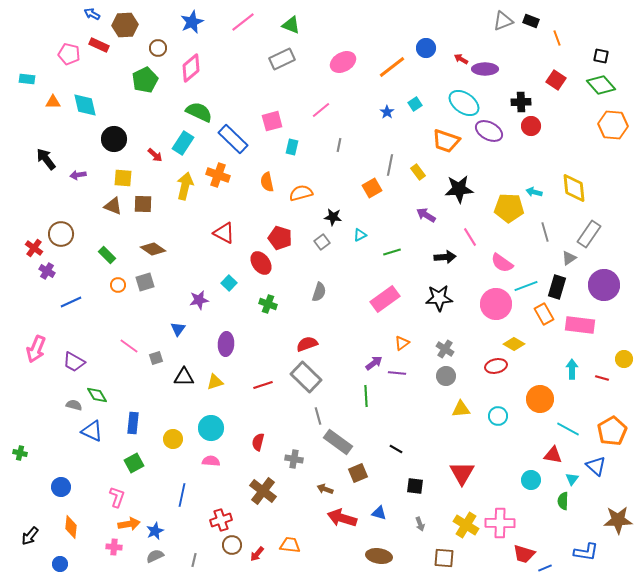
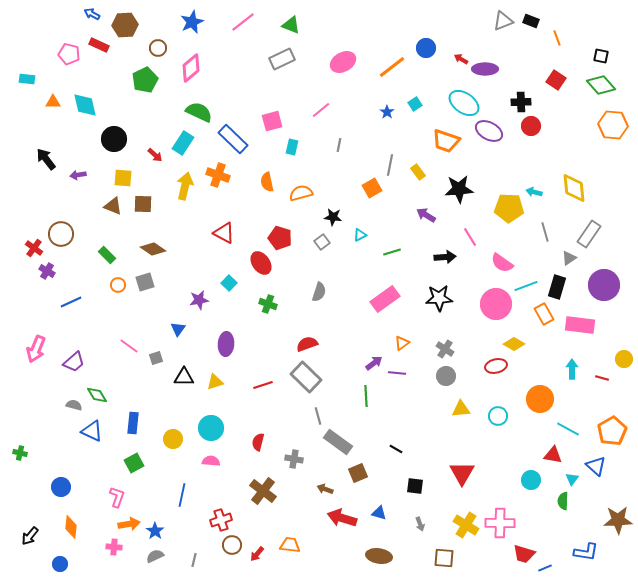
purple trapezoid at (74, 362): rotated 70 degrees counterclockwise
blue star at (155, 531): rotated 12 degrees counterclockwise
